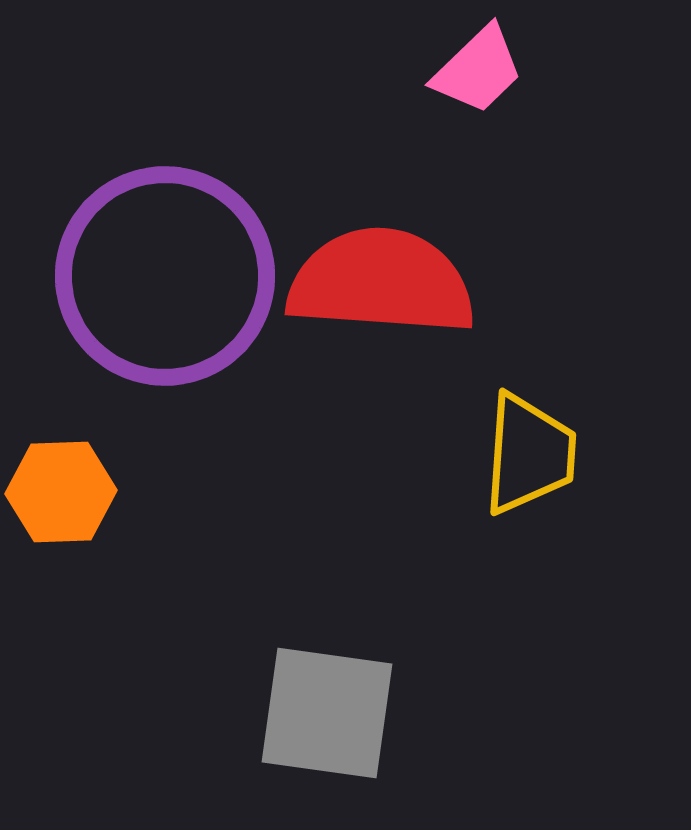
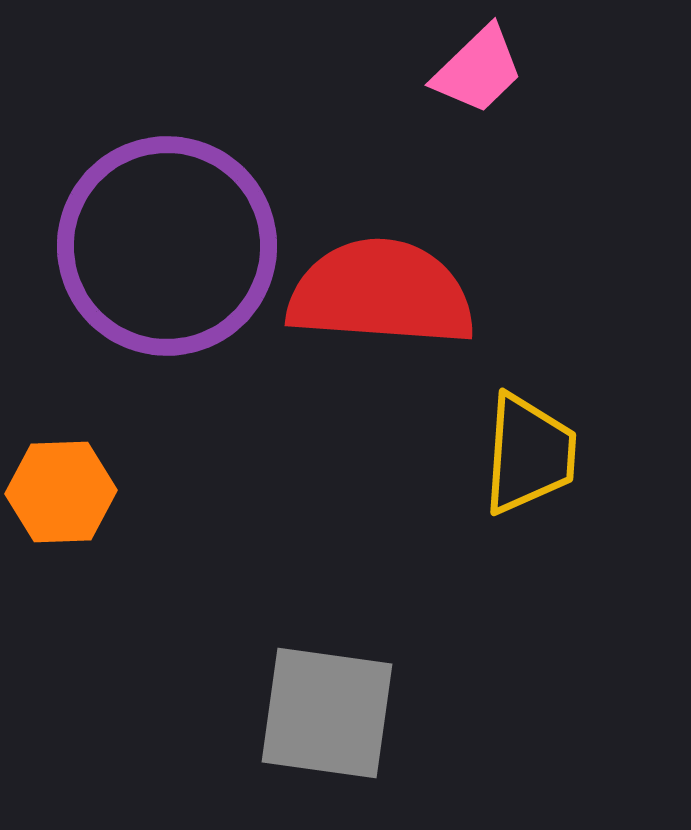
purple circle: moved 2 px right, 30 px up
red semicircle: moved 11 px down
